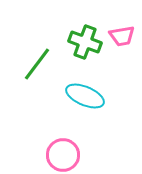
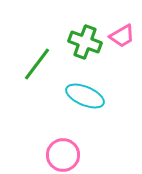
pink trapezoid: rotated 20 degrees counterclockwise
